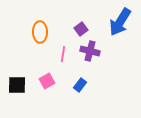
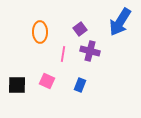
purple square: moved 1 px left
pink square: rotated 35 degrees counterclockwise
blue rectangle: rotated 16 degrees counterclockwise
